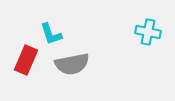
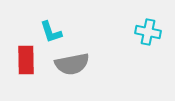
cyan L-shape: moved 2 px up
red rectangle: rotated 24 degrees counterclockwise
